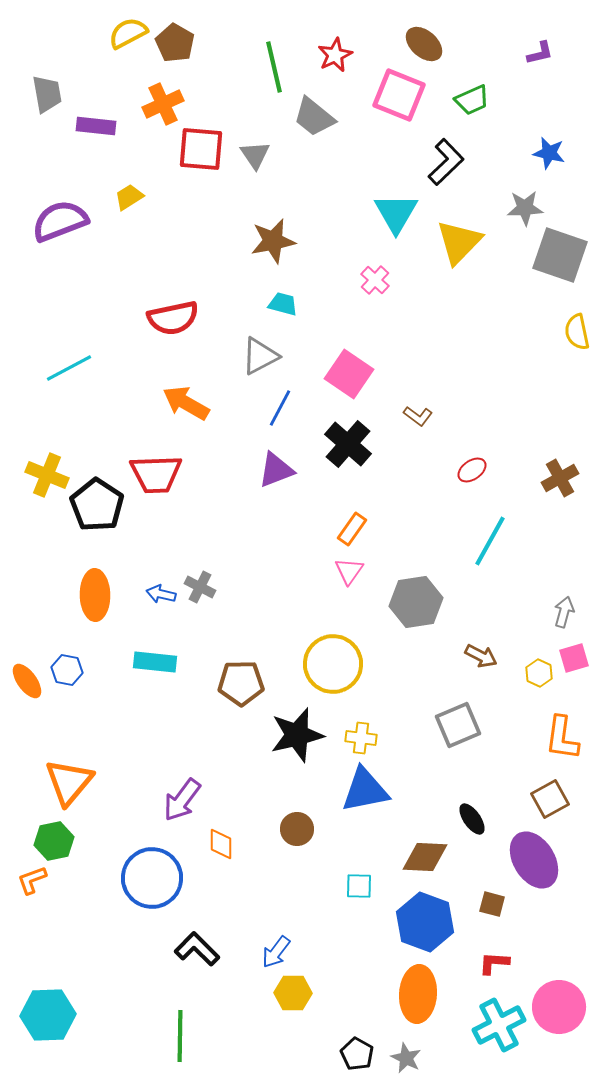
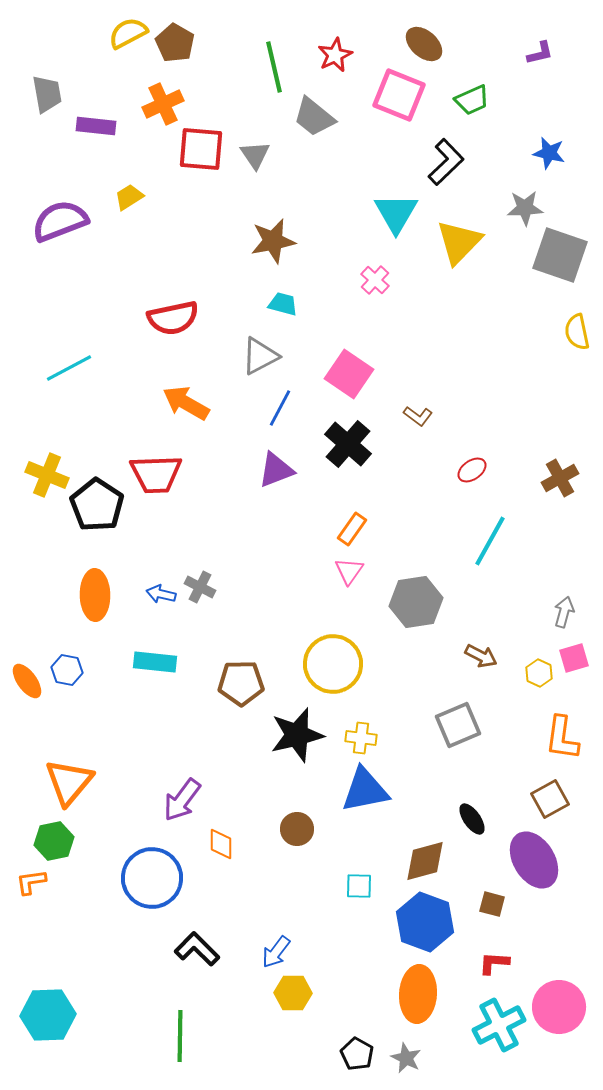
brown diamond at (425, 857): moved 4 px down; rotated 18 degrees counterclockwise
orange L-shape at (32, 880): moved 1 px left, 2 px down; rotated 12 degrees clockwise
